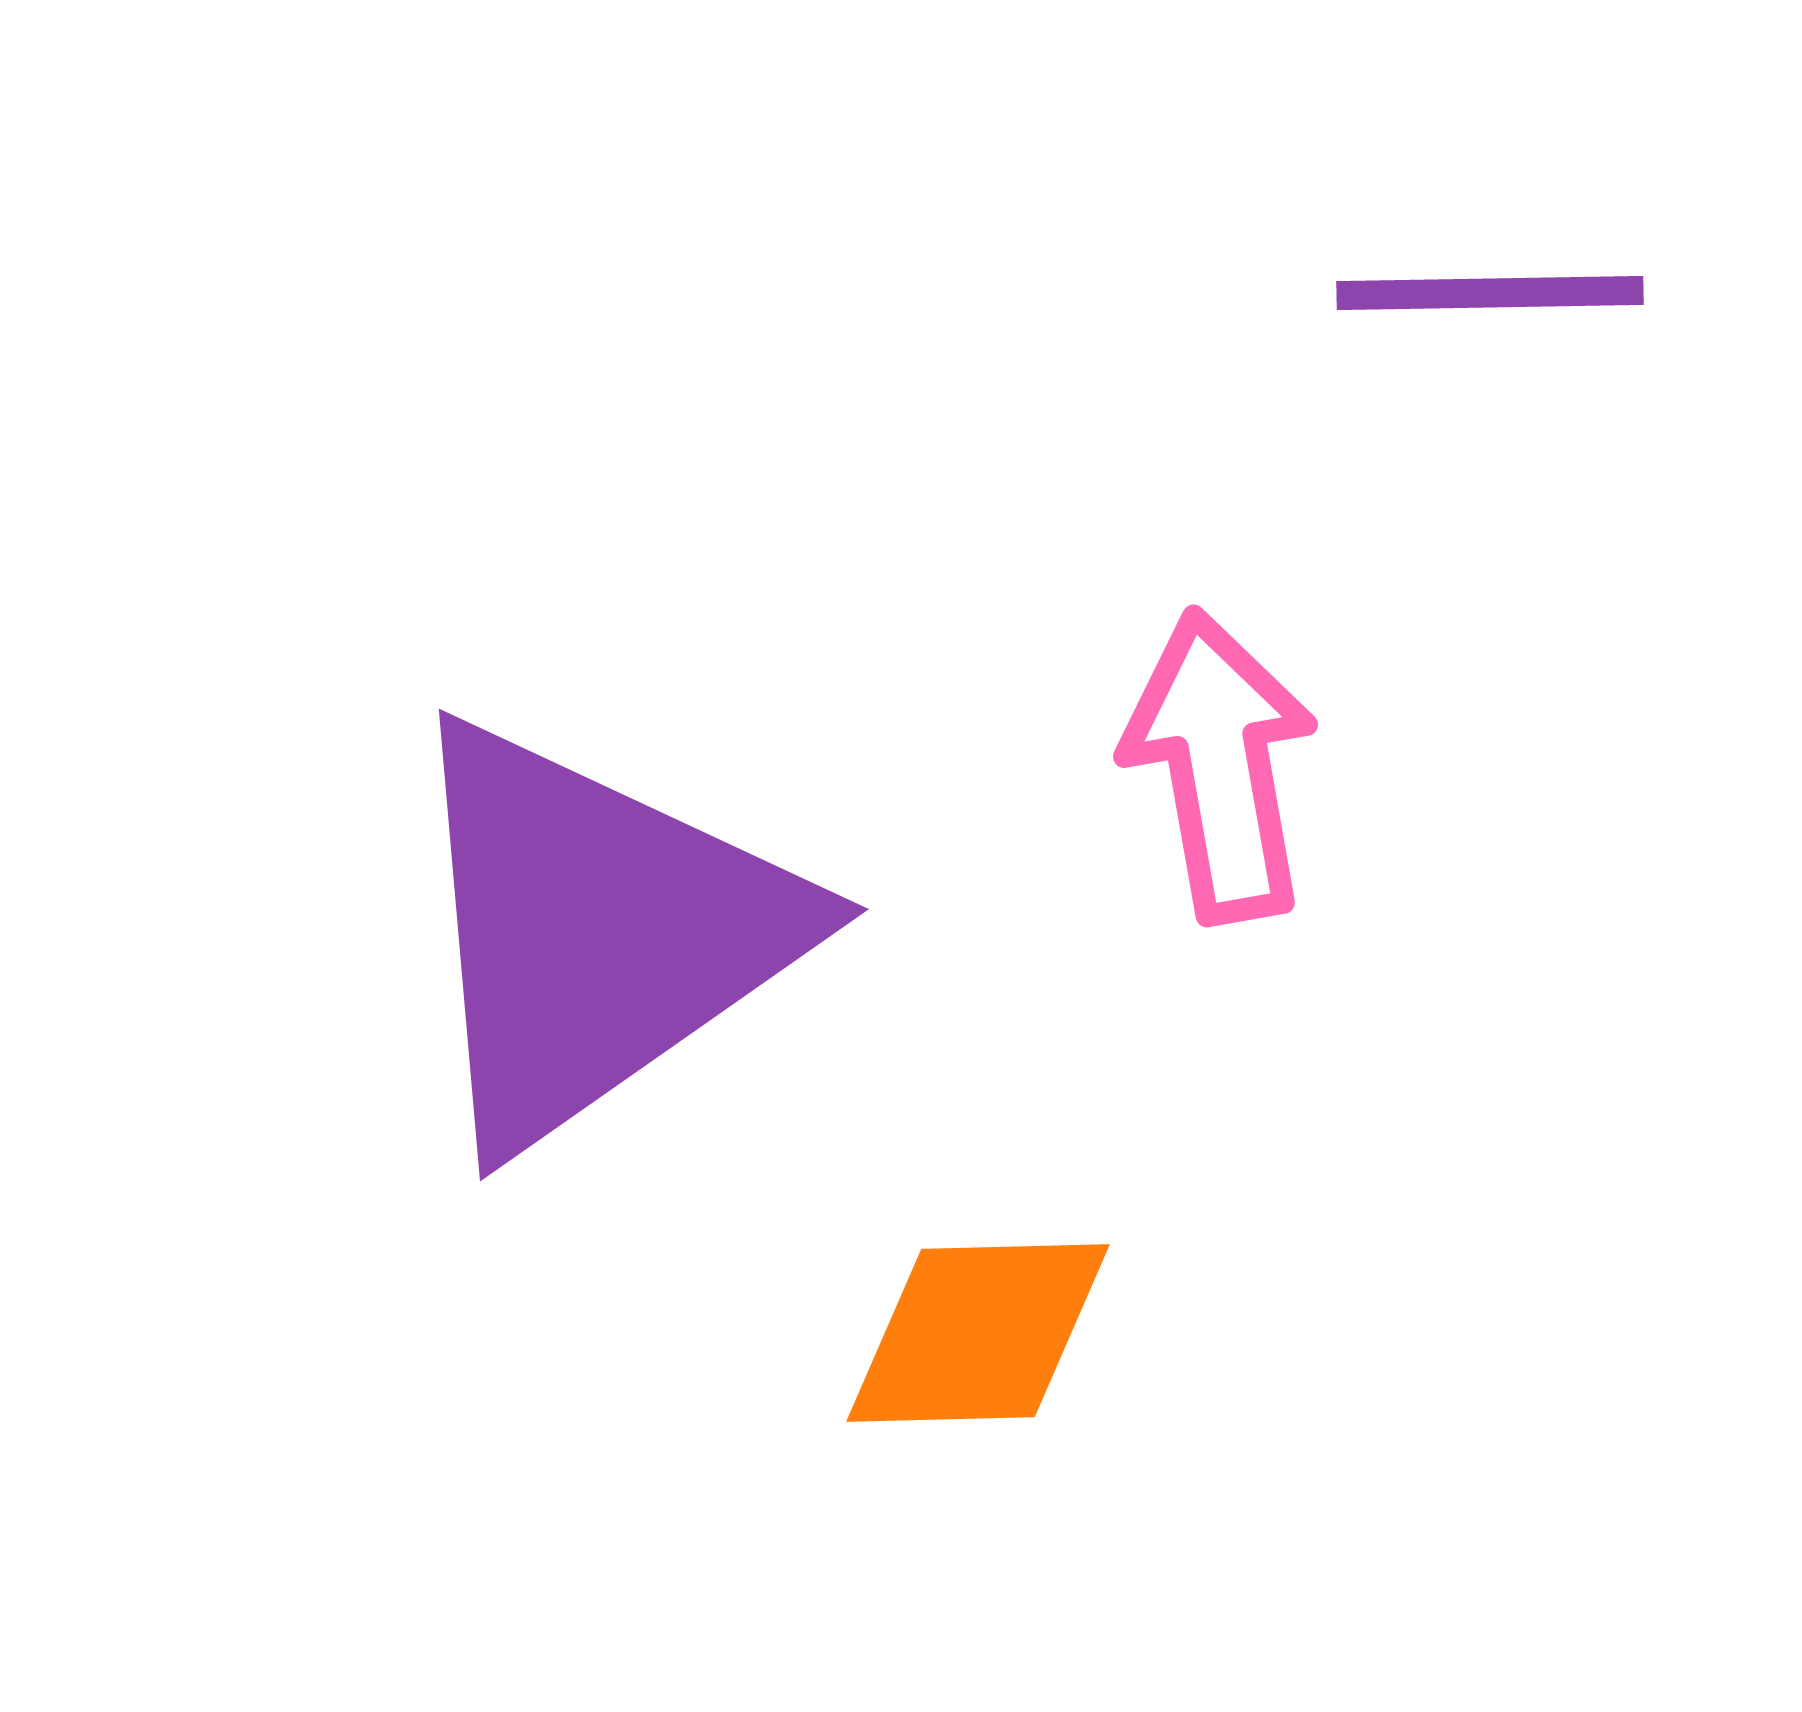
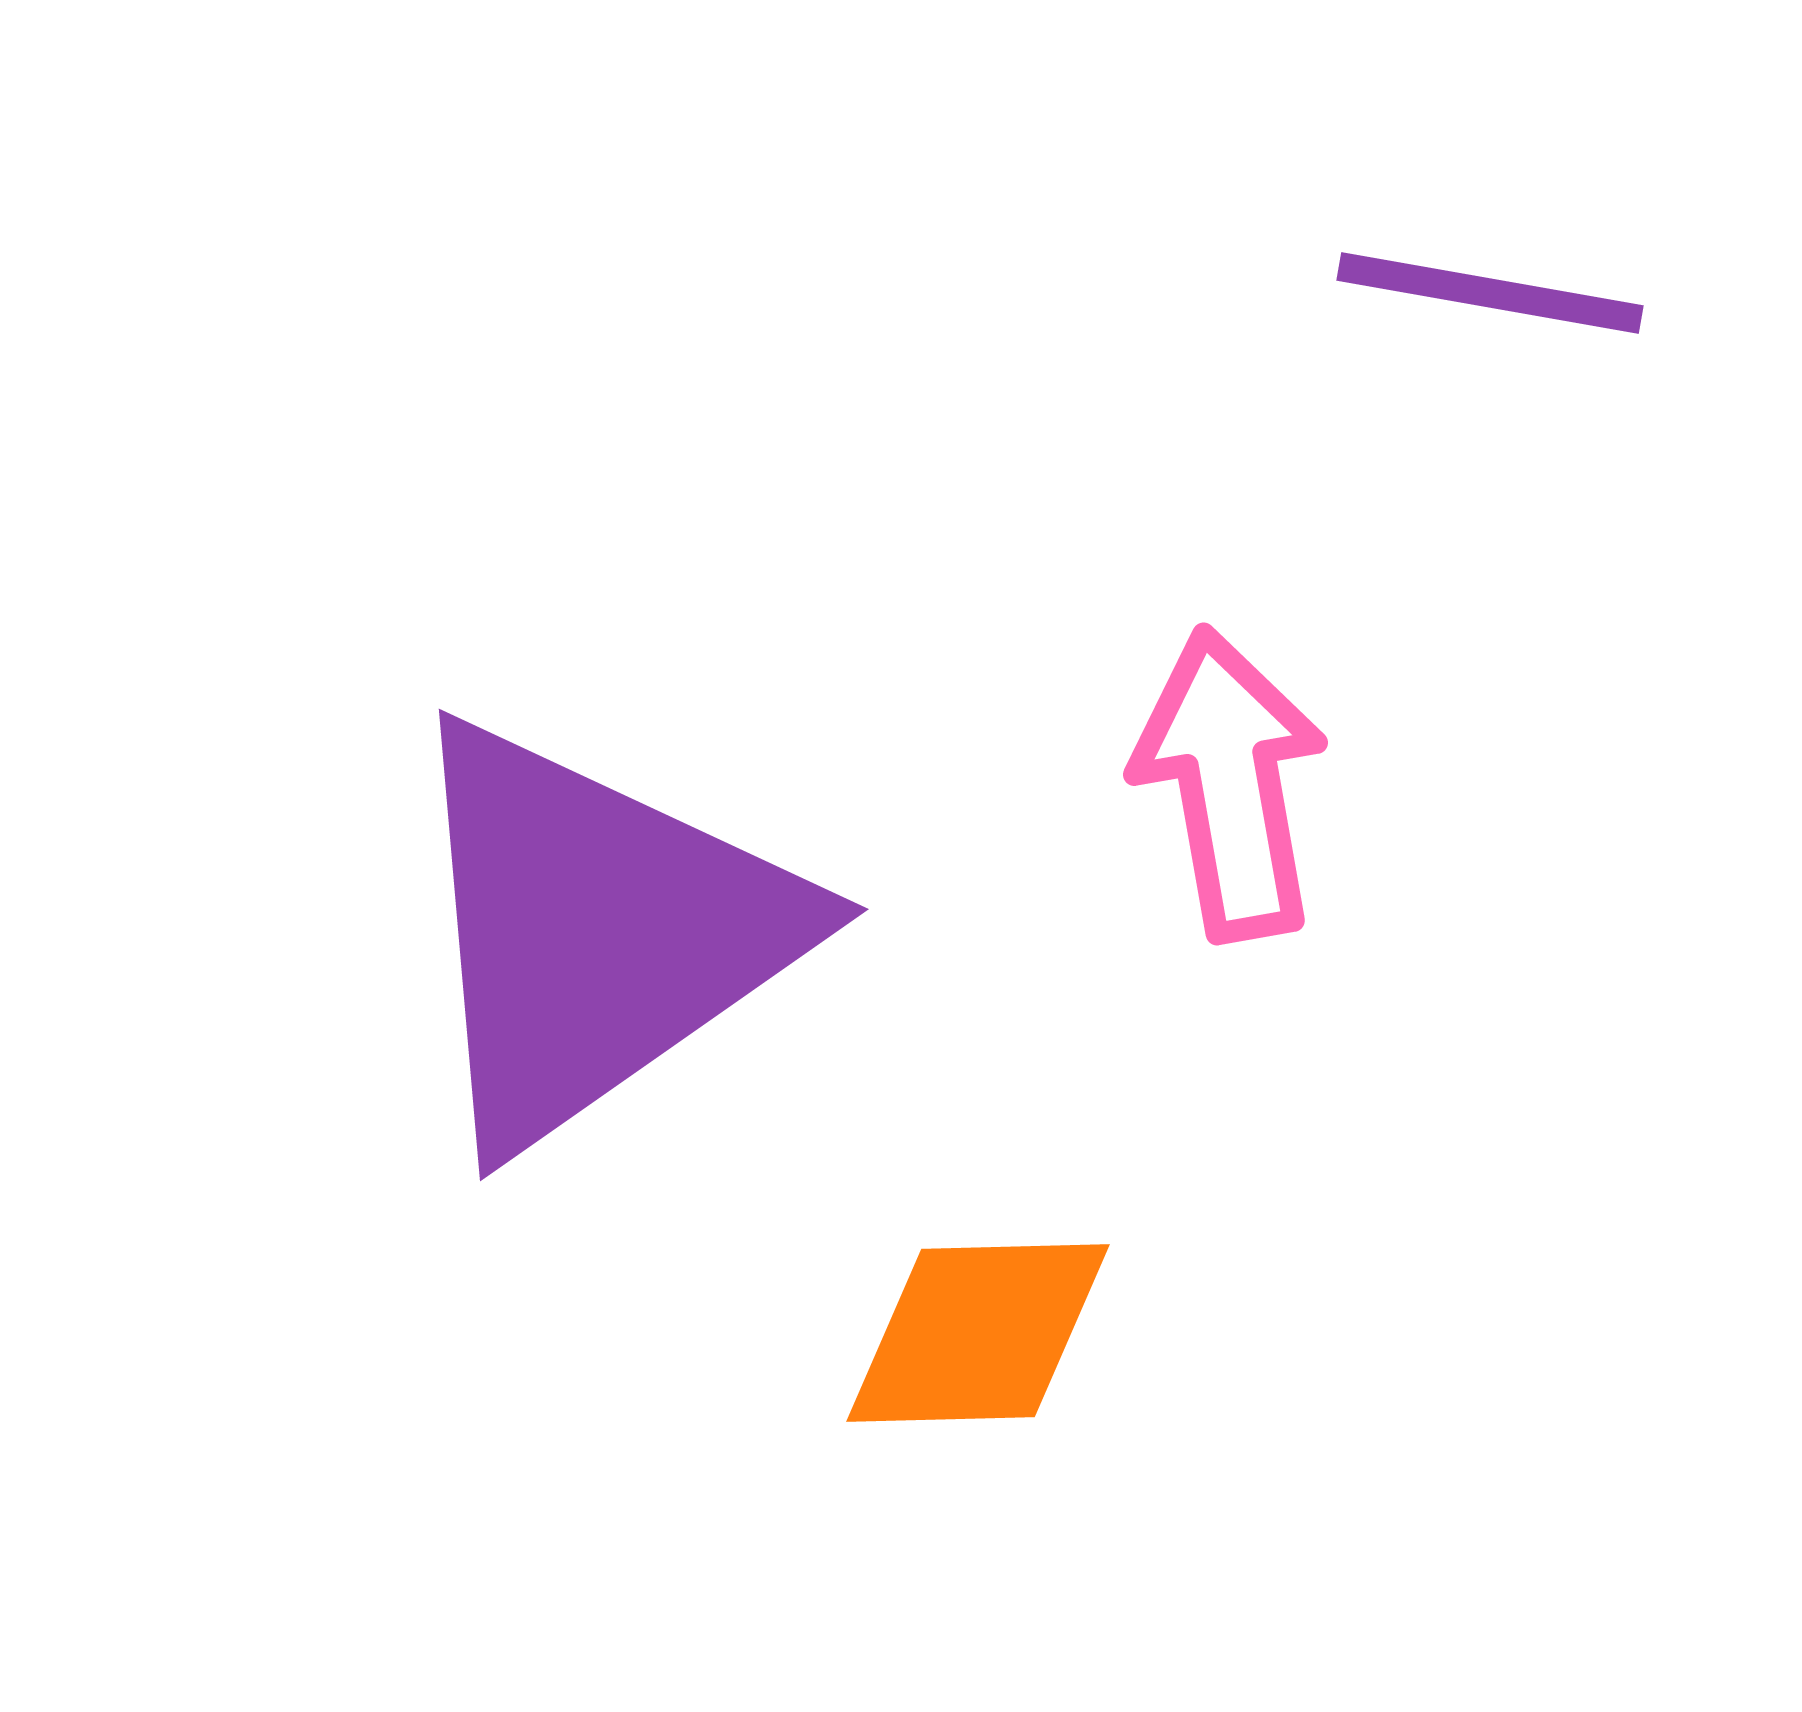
purple line: rotated 11 degrees clockwise
pink arrow: moved 10 px right, 18 px down
